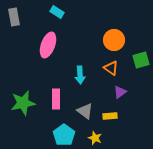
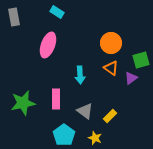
orange circle: moved 3 px left, 3 px down
purple triangle: moved 11 px right, 14 px up
yellow rectangle: rotated 40 degrees counterclockwise
